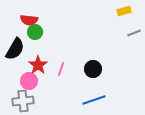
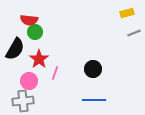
yellow rectangle: moved 3 px right, 2 px down
red star: moved 1 px right, 6 px up
pink line: moved 6 px left, 4 px down
blue line: rotated 20 degrees clockwise
